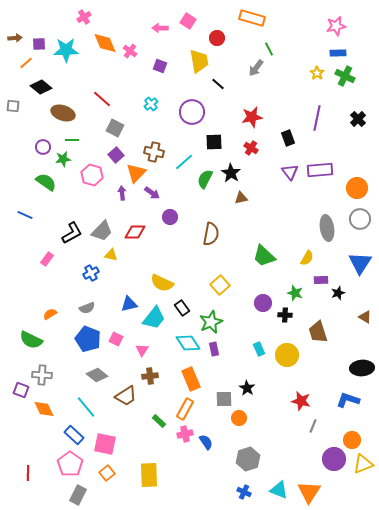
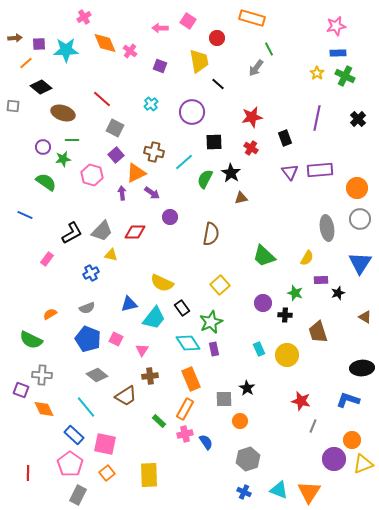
black rectangle at (288, 138): moved 3 px left
orange triangle at (136, 173): rotated 20 degrees clockwise
orange circle at (239, 418): moved 1 px right, 3 px down
